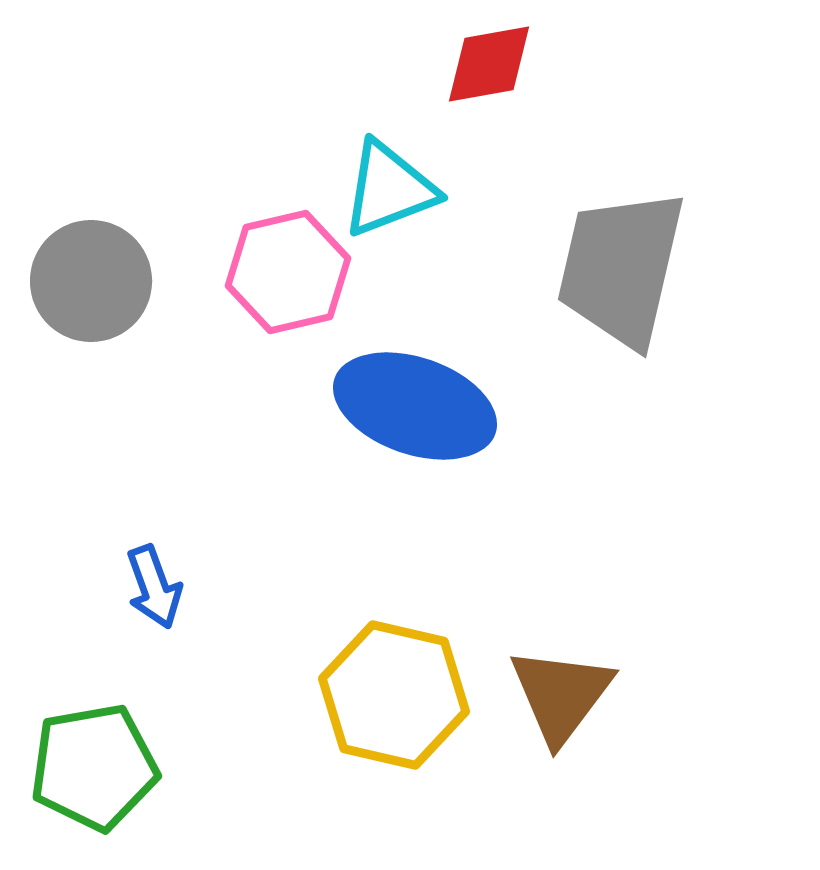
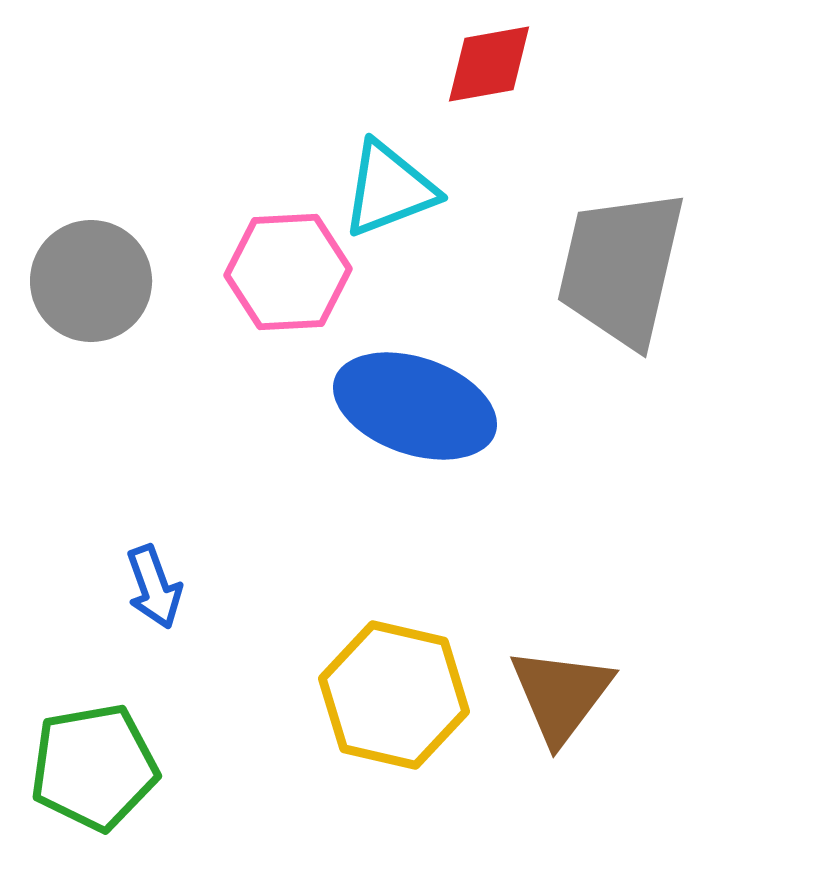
pink hexagon: rotated 10 degrees clockwise
